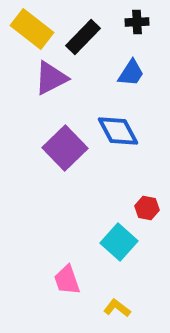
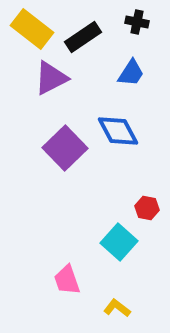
black cross: rotated 15 degrees clockwise
black rectangle: rotated 12 degrees clockwise
